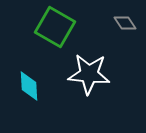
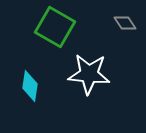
cyan diamond: moved 1 px right; rotated 12 degrees clockwise
